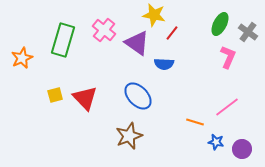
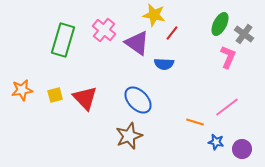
gray cross: moved 4 px left, 2 px down
orange star: moved 32 px down; rotated 15 degrees clockwise
blue ellipse: moved 4 px down
